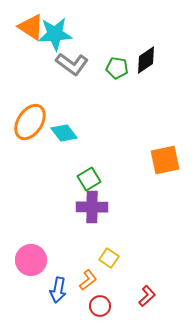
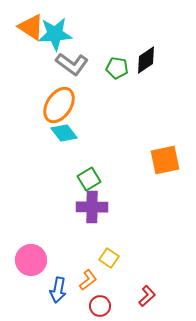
orange ellipse: moved 29 px right, 17 px up
